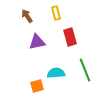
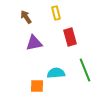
brown arrow: moved 1 px left, 1 px down
purple triangle: moved 3 px left, 1 px down
orange square: rotated 16 degrees clockwise
